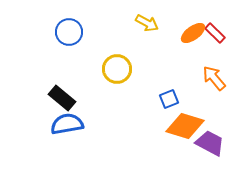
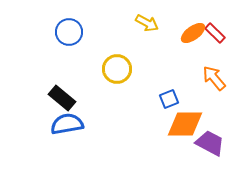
orange diamond: moved 2 px up; rotated 18 degrees counterclockwise
